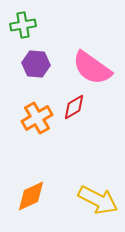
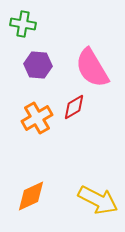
green cross: moved 1 px up; rotated 20 degrees clockwise
purple hexagon: moved 2 px right, 1 px down
pink semicircle: rotated 24 degrees clockwise
